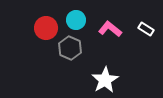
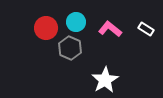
cyan circle: moved 2 px down
